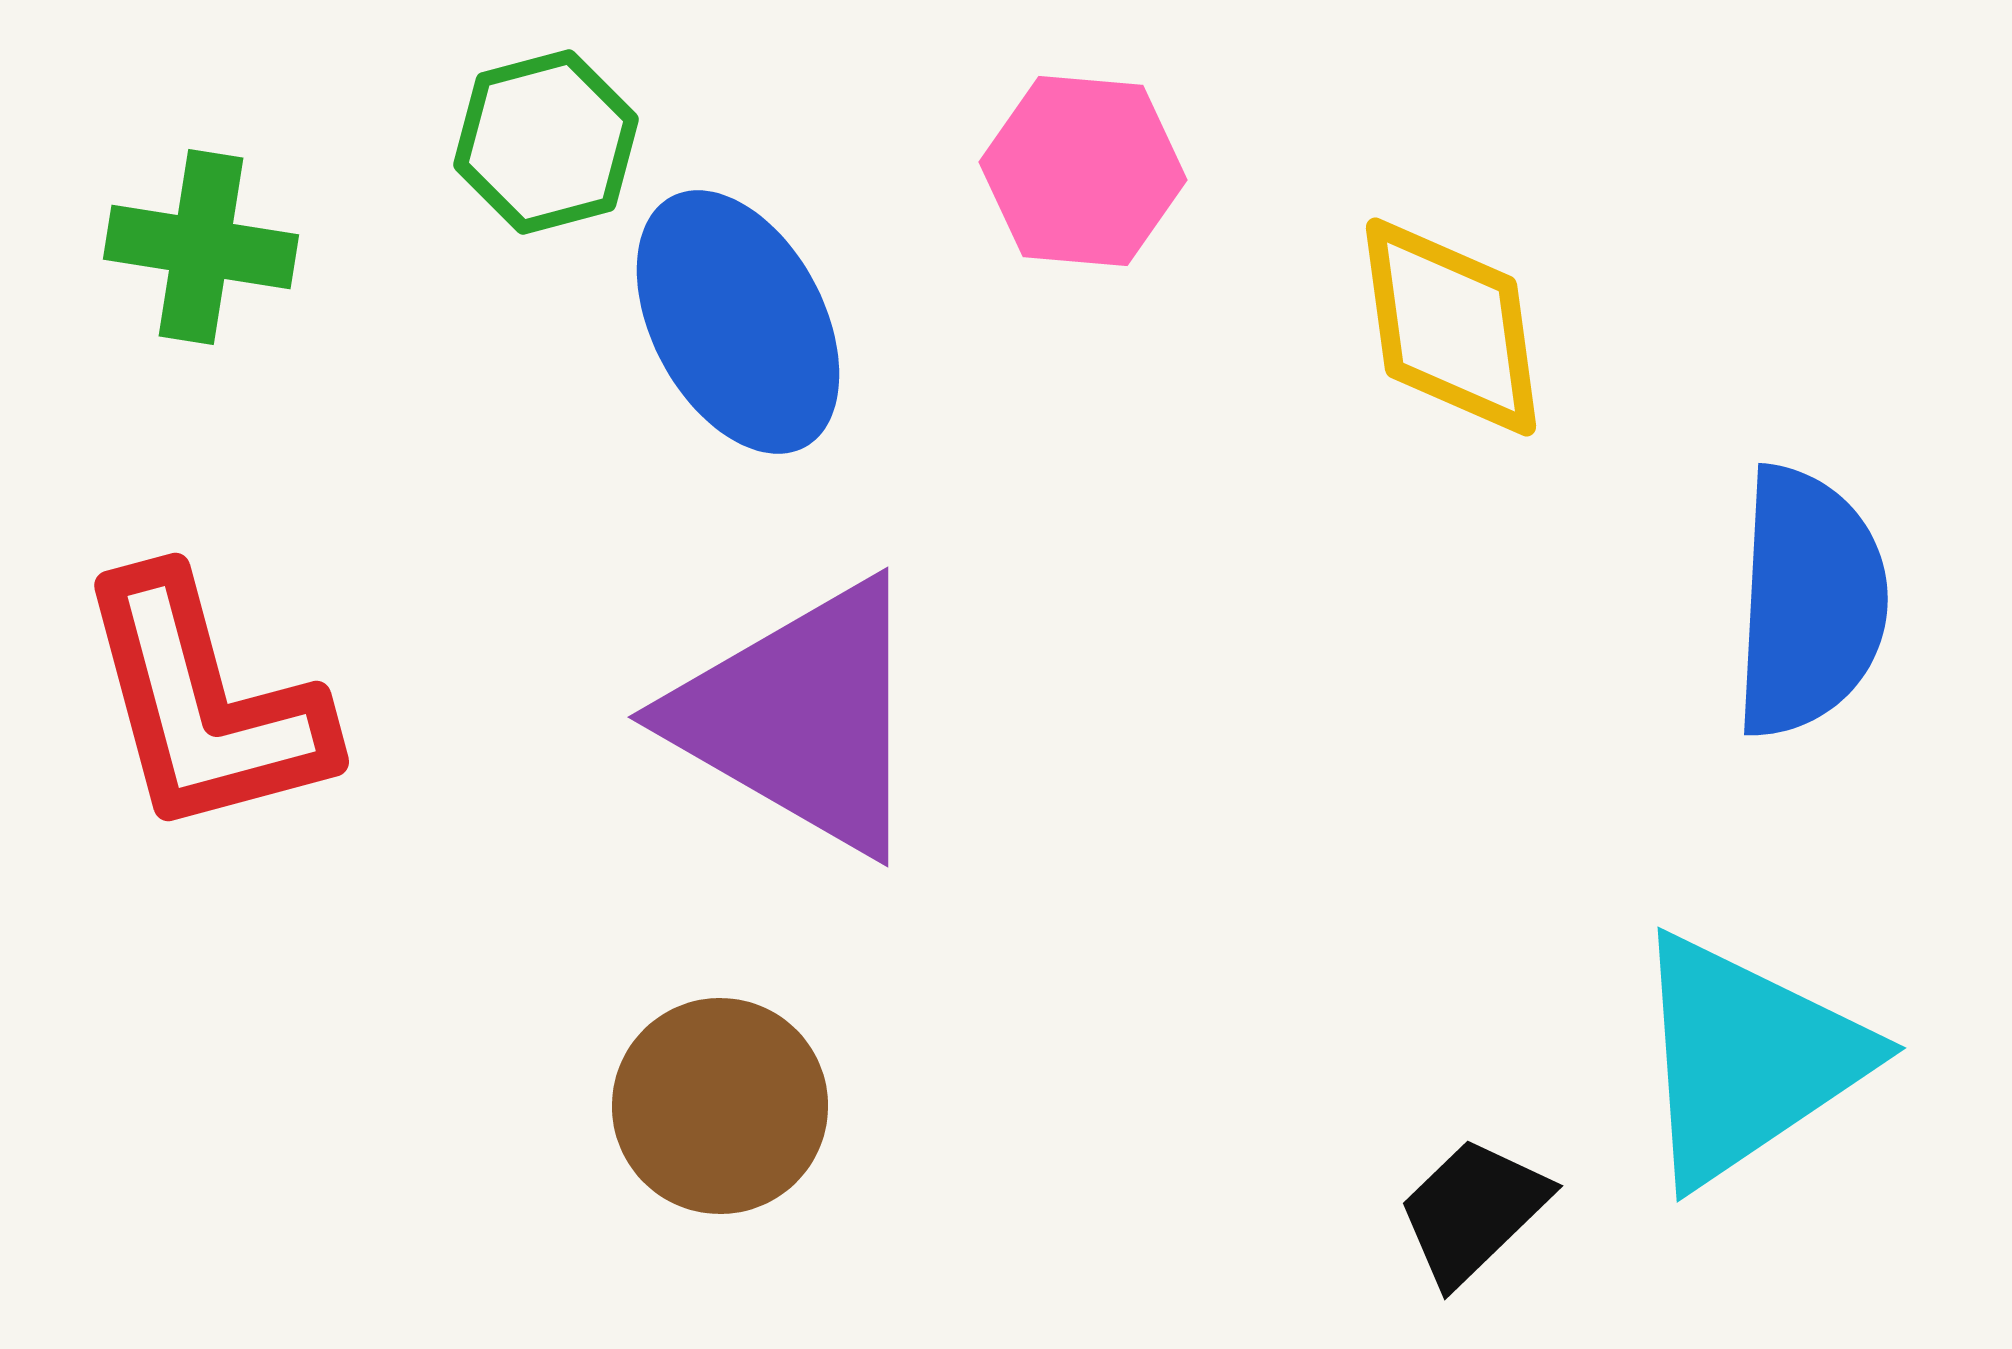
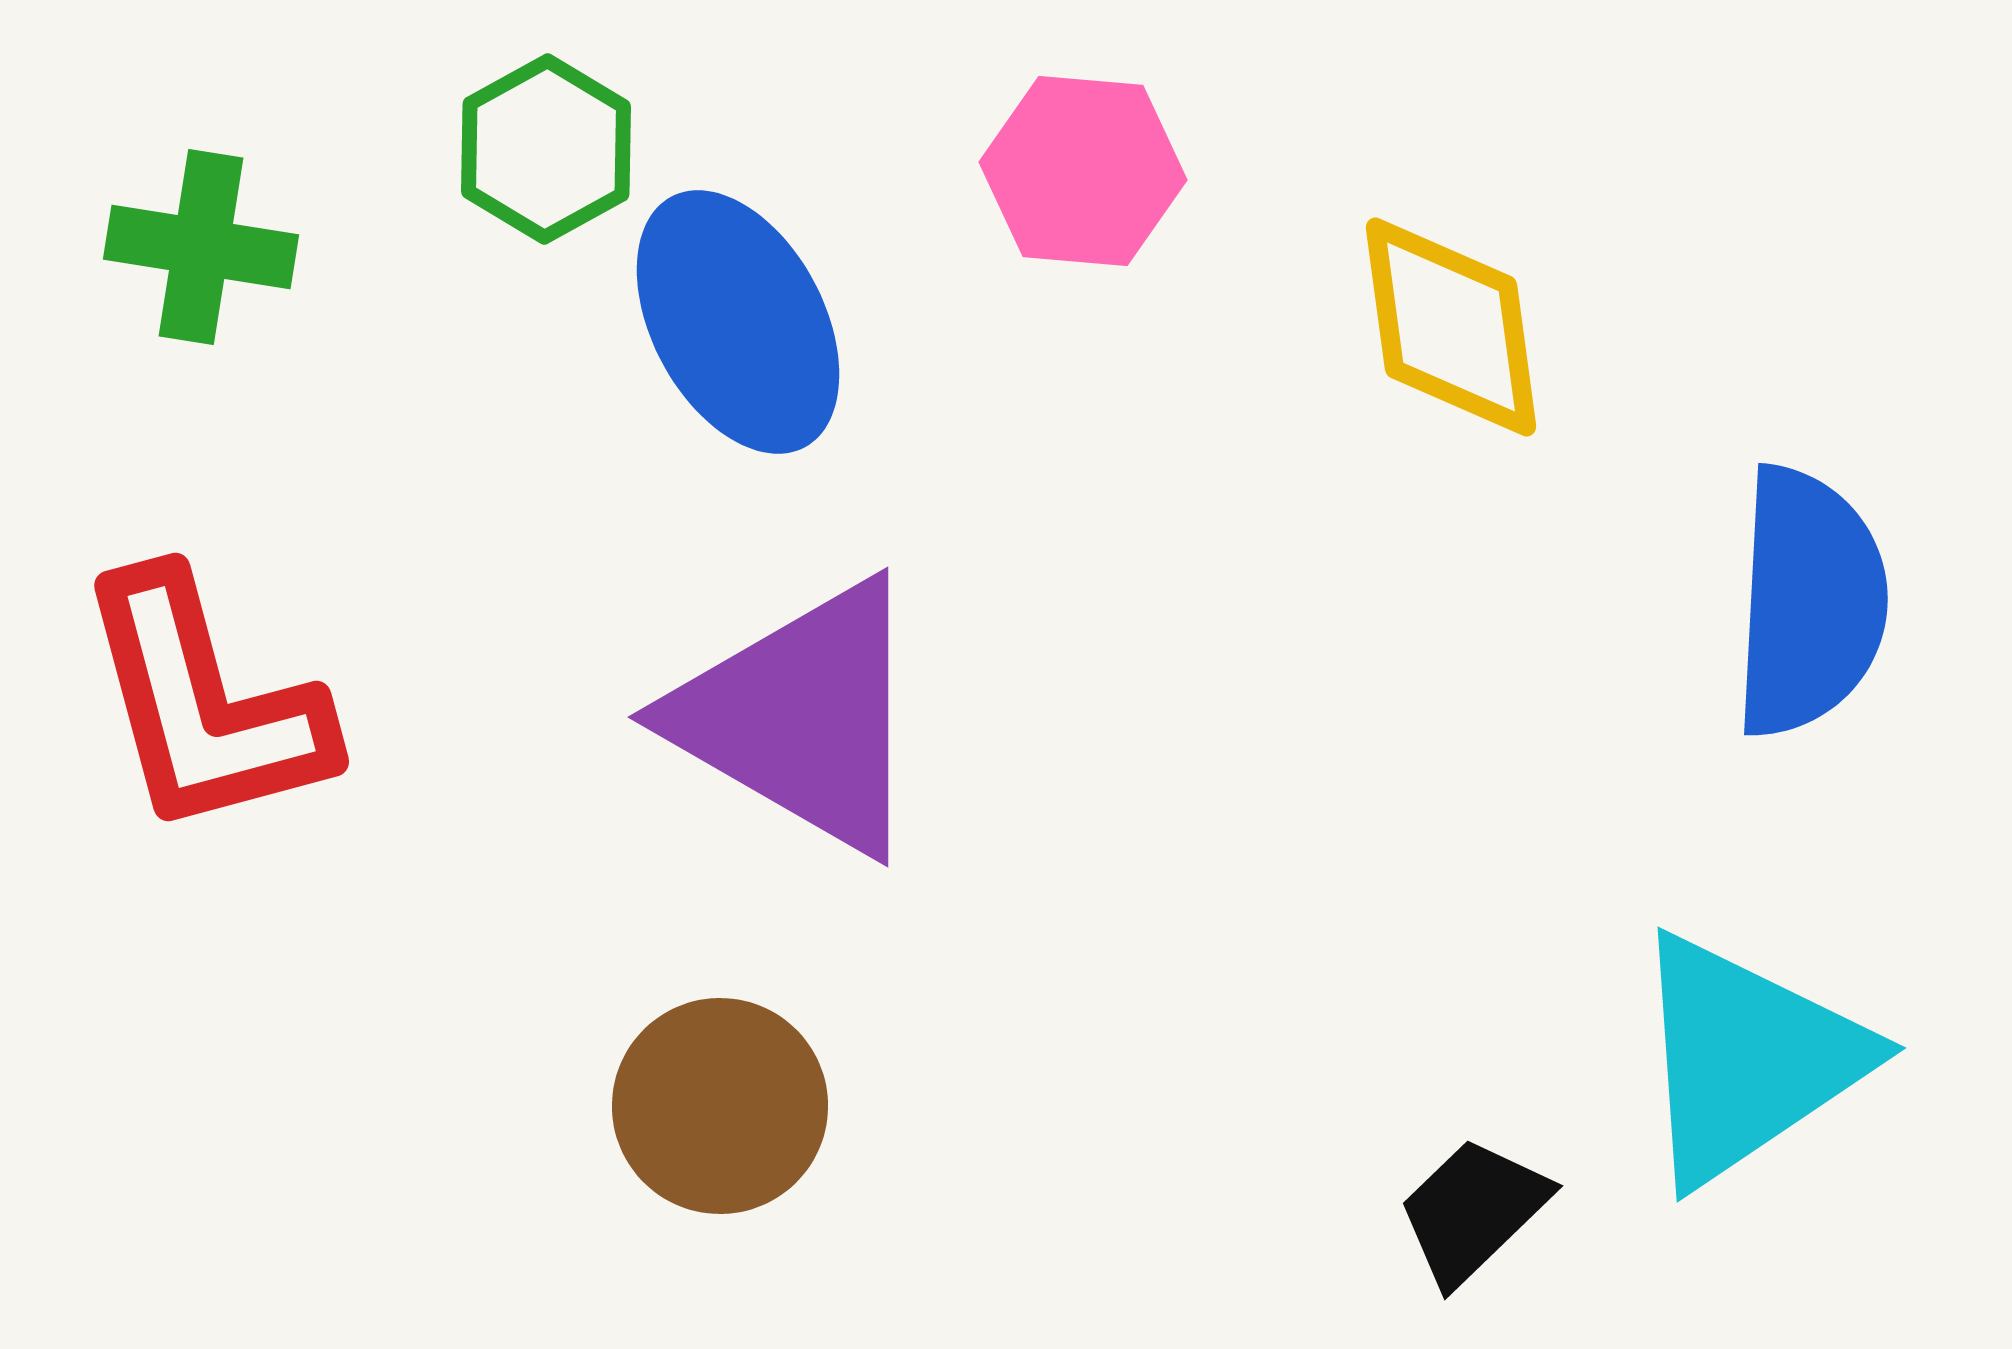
green hexagon: moved 7 px down; rotated 14 degrees counterclockwise
